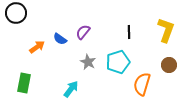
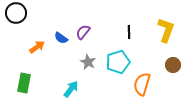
blue semicircle: moved 1 px right, 1 px up
brown circle: moved 4 px right
